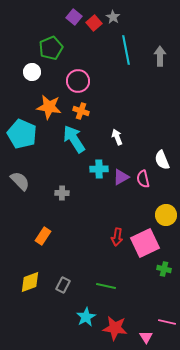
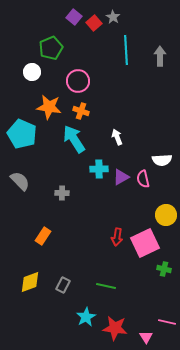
cyan line: rotated 8 degrees clockwise
white semicircle: rotated 72 degrees counterclockwise
